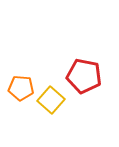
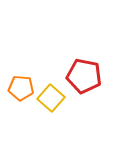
yellow square: moved 2 px up
